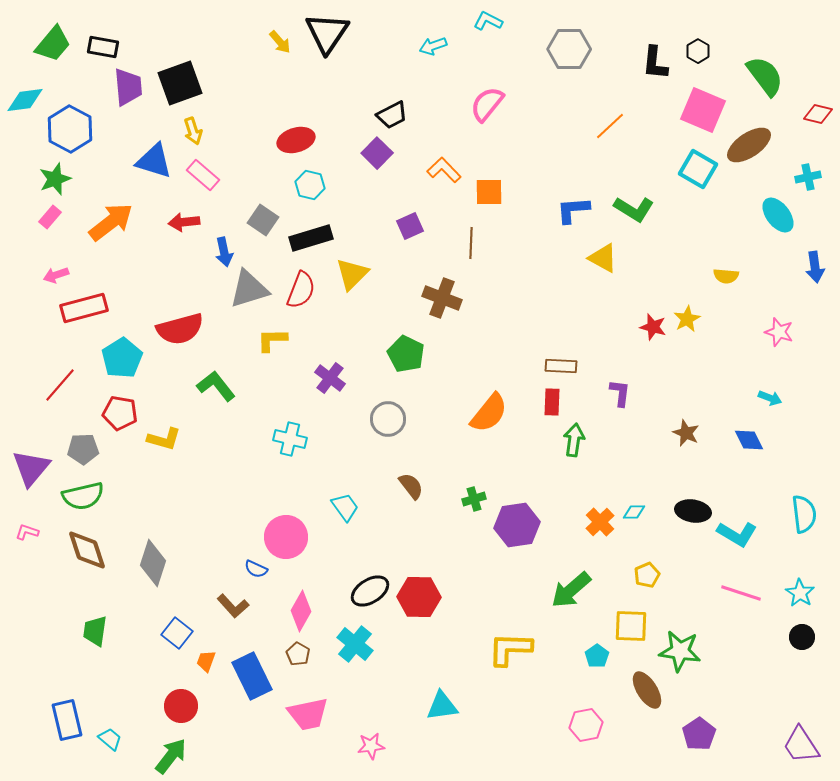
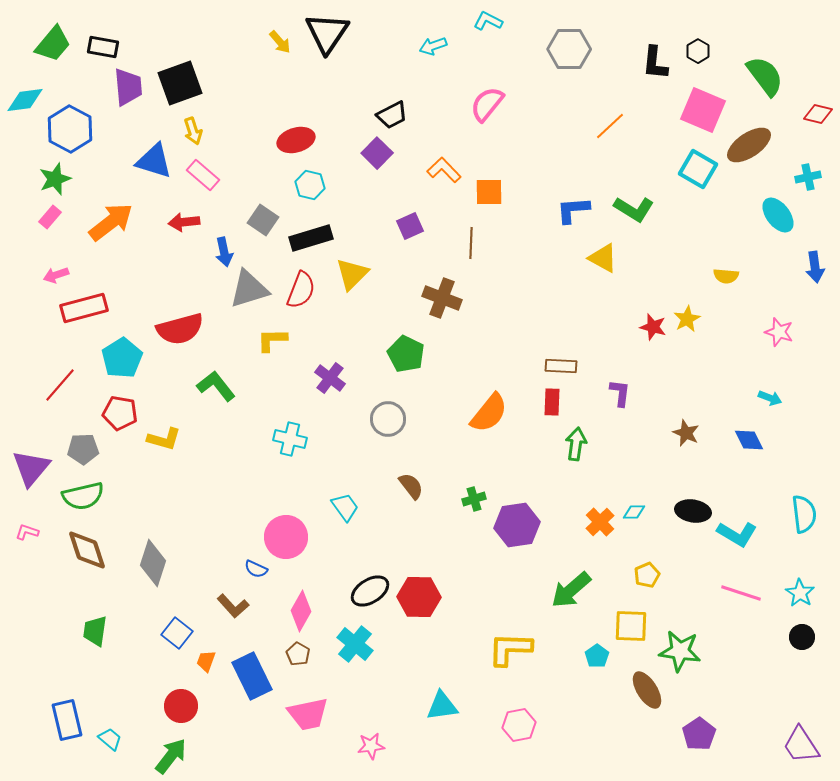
green arrow at (574, 440): moved 2 px right, 4 px down
pink hexagon at (586, 725): moved 67 px left
